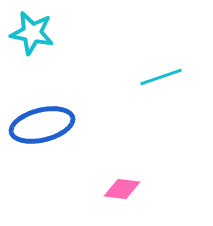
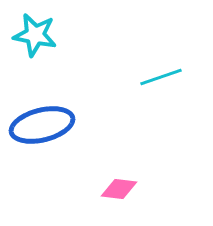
cyan star: moved 3 px right, 2 px down
pink diamond: moved 3 px left
